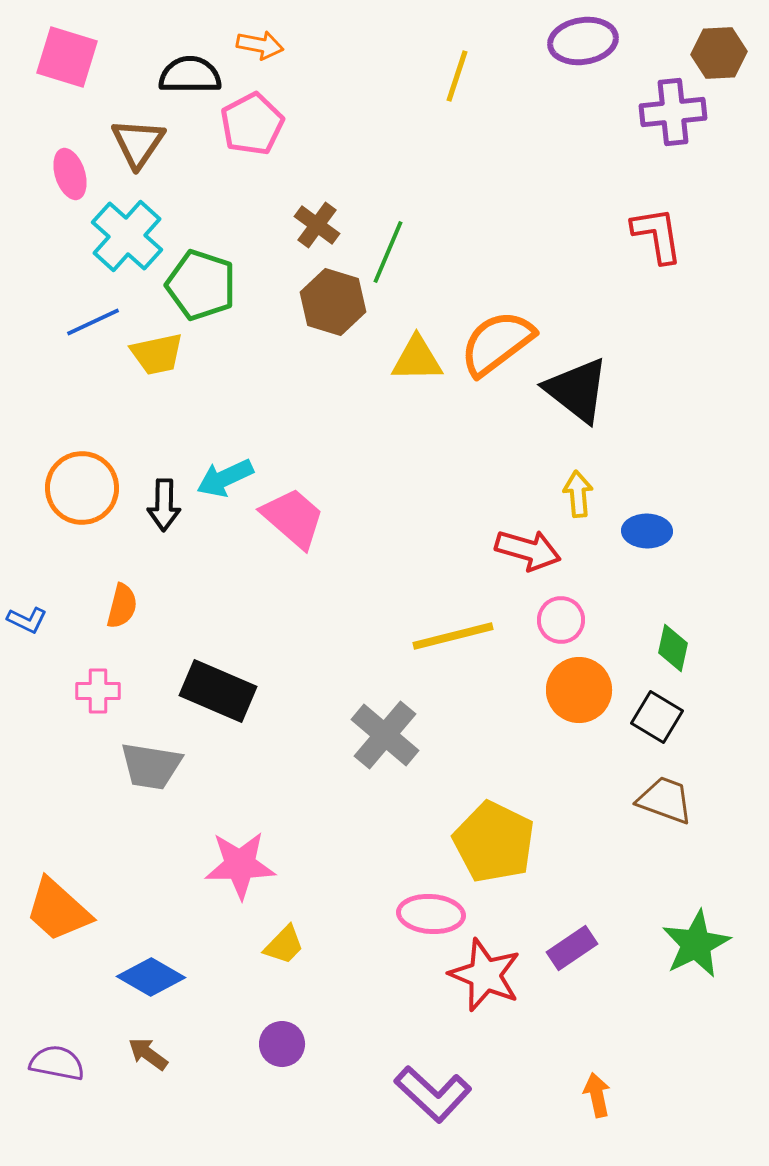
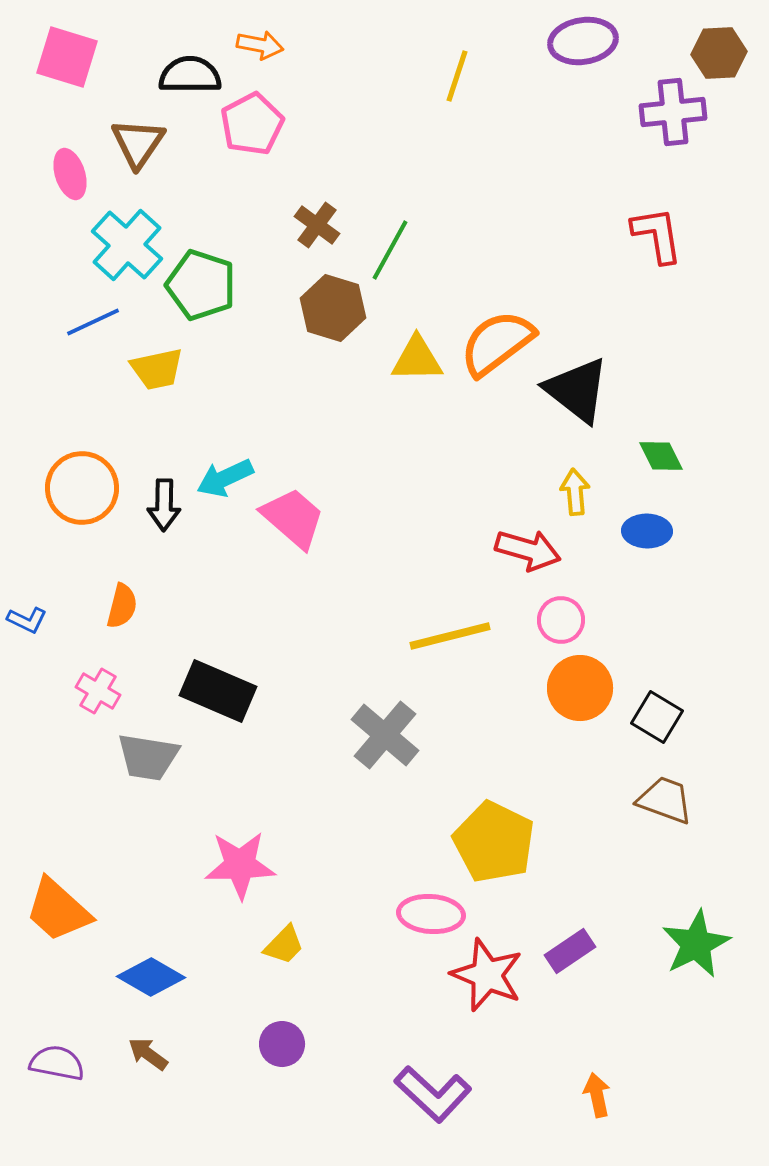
cyan cross at (127, 236): moved 9 px down
green line at (388, 252): moved 2 px right, 2 px up; rotated 6 degrees clockwise
brown hexagon at (333, 302): moved 6 px down
yellow trapezoid at (157, 354): moved 15 px down
yellow arrow at (578, 494): moved 3 px left, 2 px up
yellow line at (453, 636): moved 3 px left
green diamond at (673, 648): moved 12 px left, 192 px up; rotated 39 degrees counterclockwise
orange circle at (579, 690): moved 1 px right, 2 px up
pink cross at (98, 691): rotated 30 degrees clockwise
gray trapezoid at (151, 766): moved 3 px left, 9 px up
purple rectangle at (572, 948): moved 2 px left, 3 px down
red star at (485, 975): moved 2 px right
